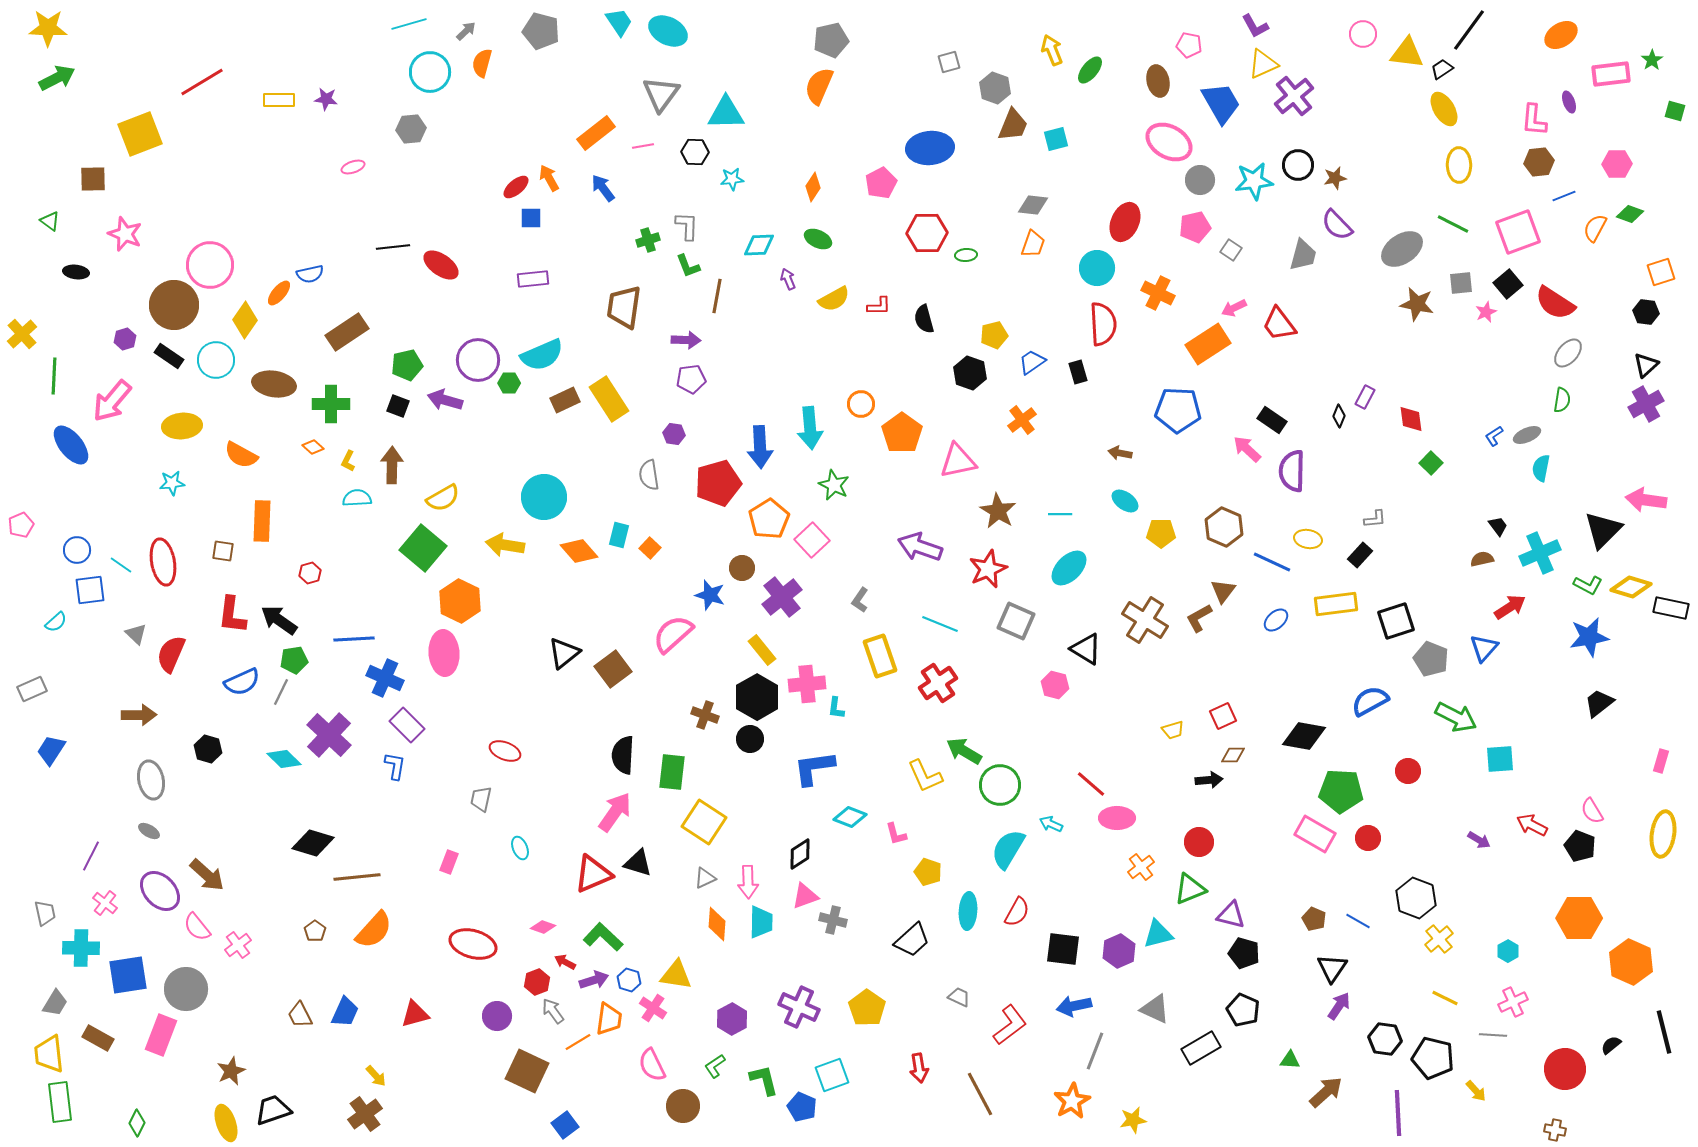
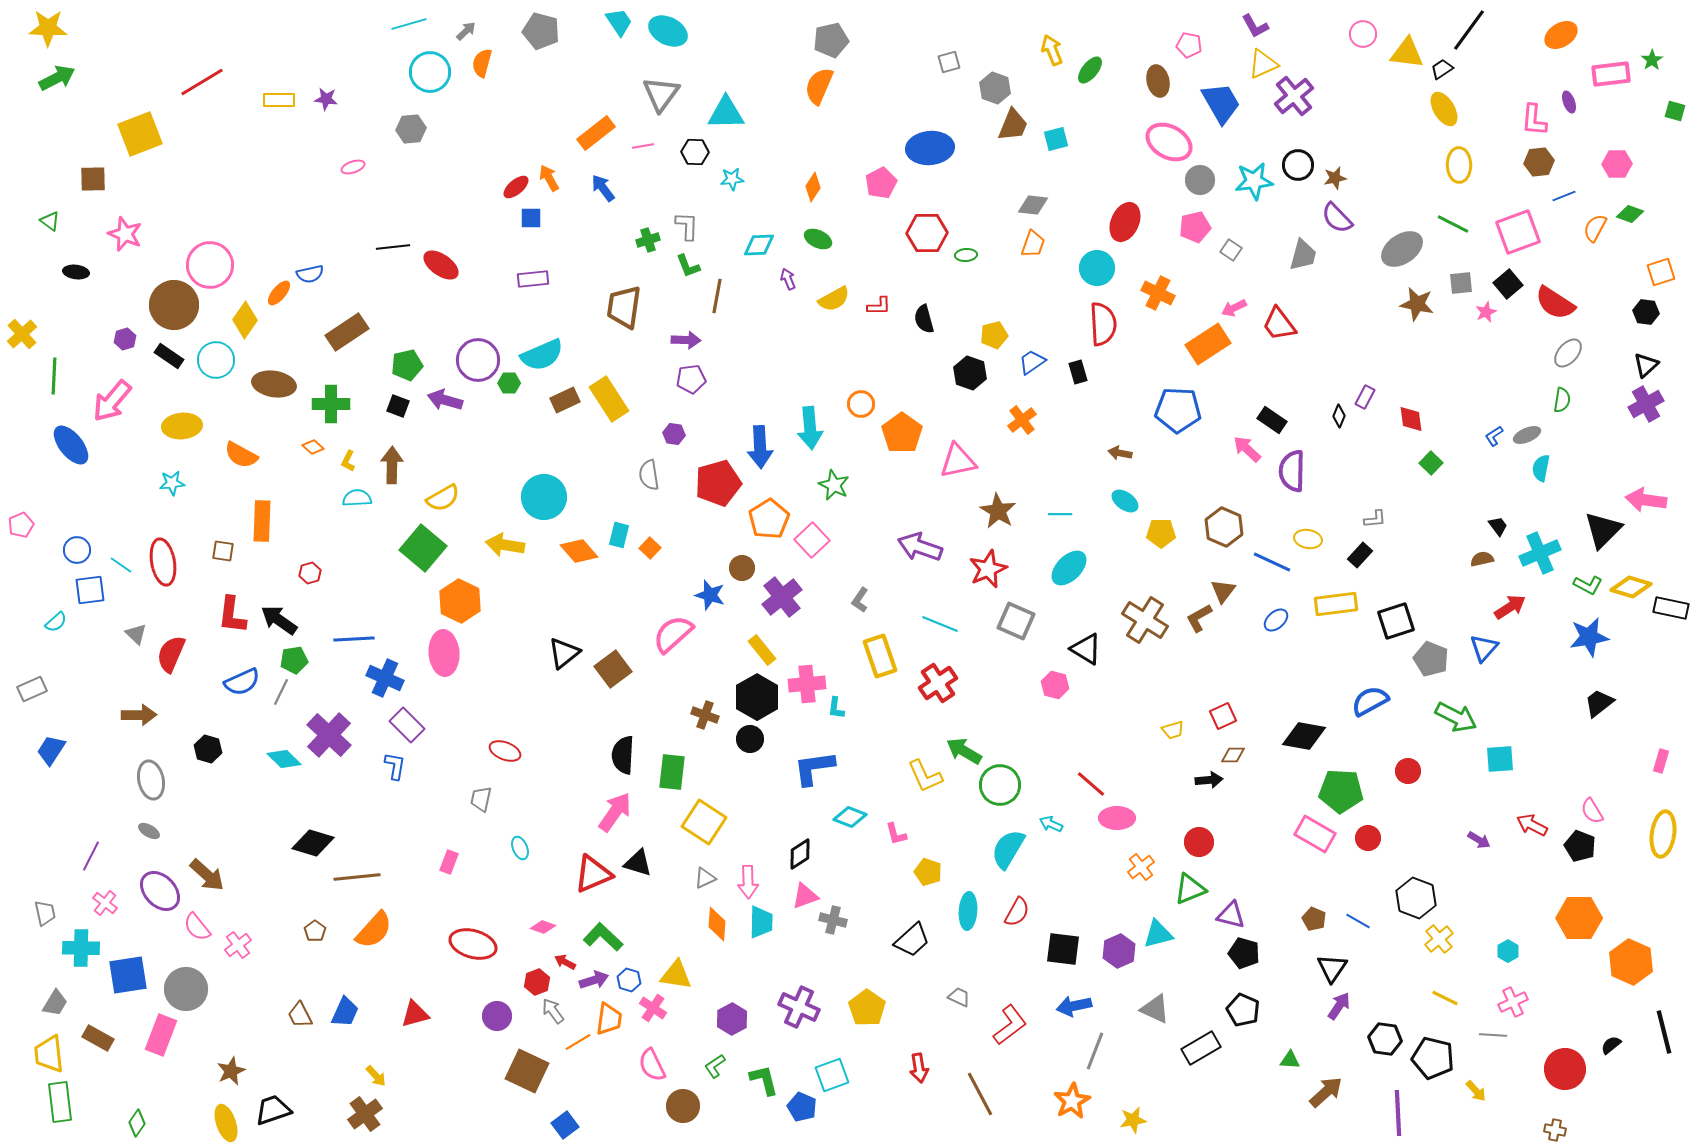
purple semicircle at (1337, 225): moved 7 px up
green diamond at (137, 1123): rotated 8 degrees clockwise
